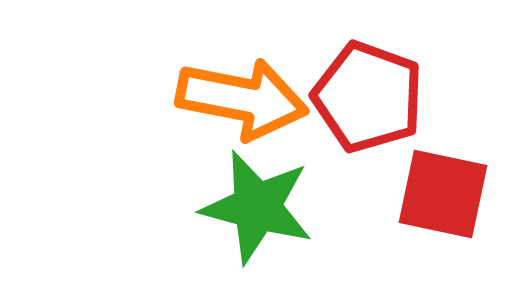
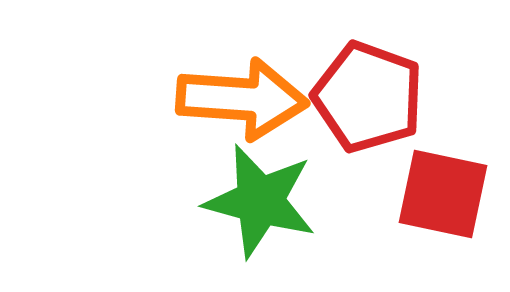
orange arrow: rotated 7 degrees counterclockwise
green star: moved 3 px right, 6 px up
